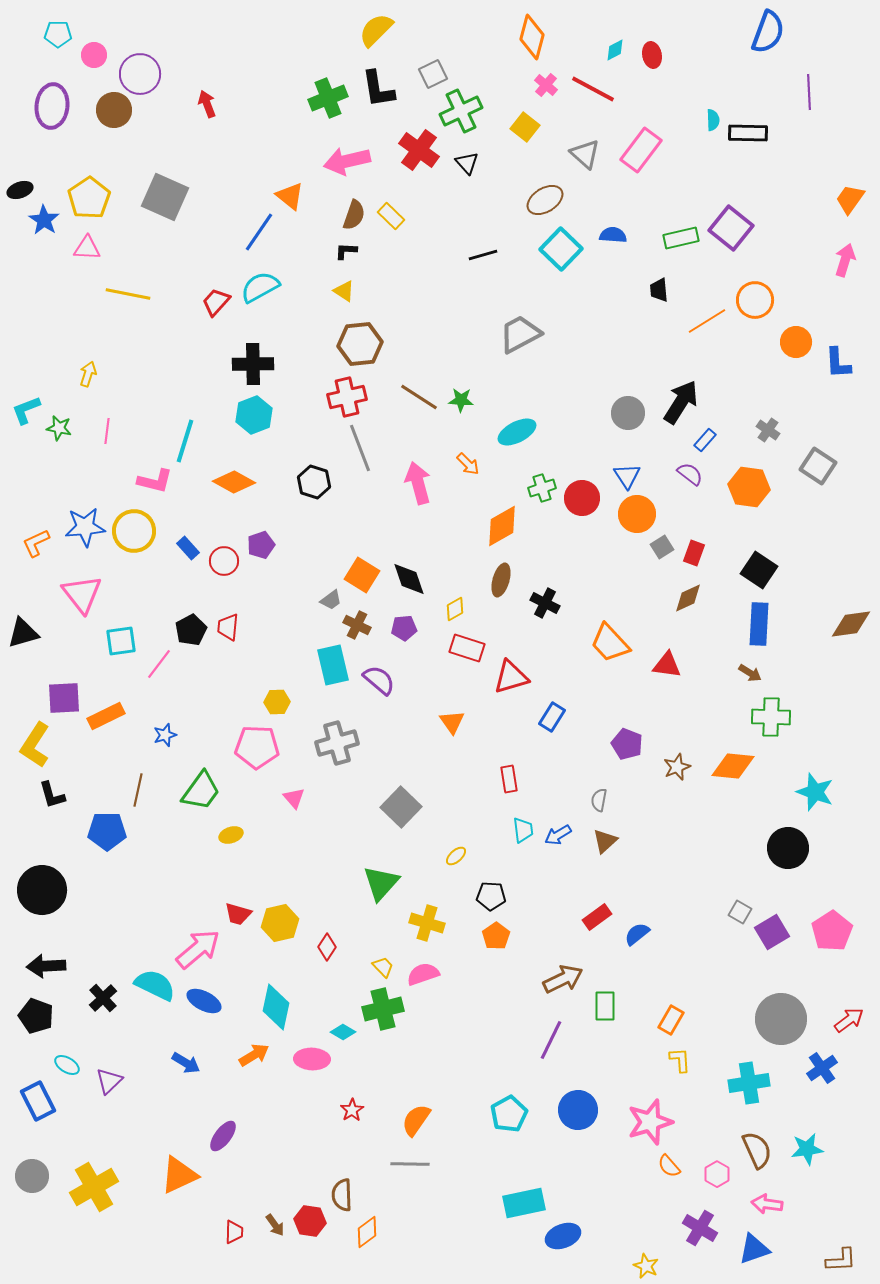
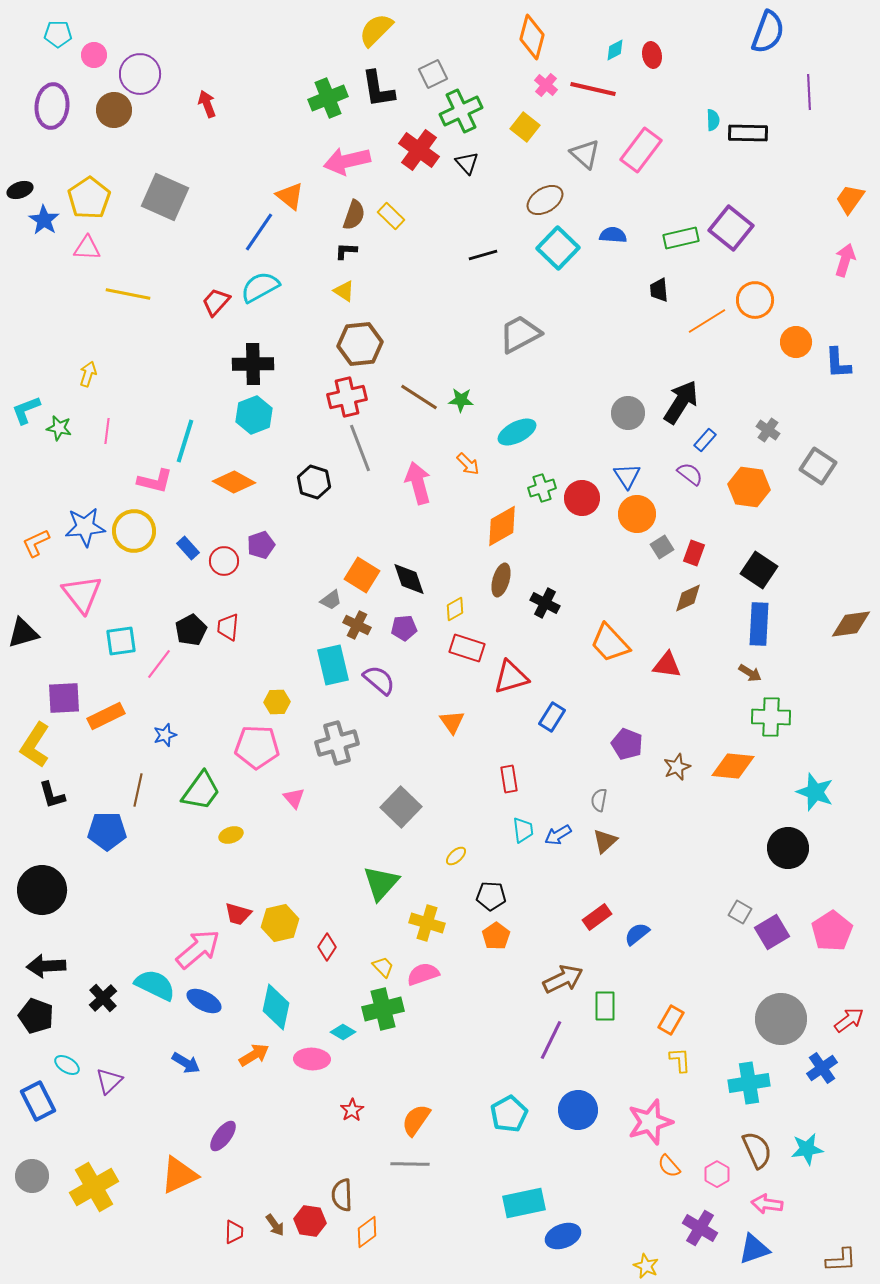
red line at (593, 89): rotated 15 degrees counterclockwise
cyan square at (561, 249): moved 3 px left, 1 px up
